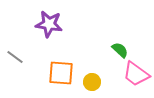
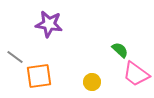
orange square: moved 22 px left, 3 px down; rotated 12 degrees counterclockwise
